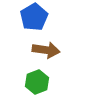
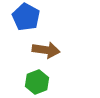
blue pentagon: moved 8 px left; rotated 12 degrees counterclockwise
